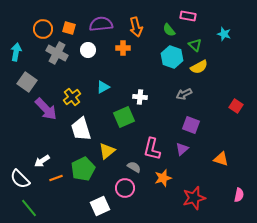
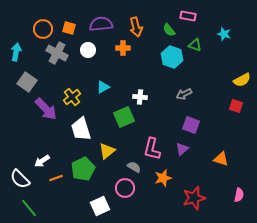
green triangle: rotated 24 degrees counterclockwise
yellow semicircle: moved 43 px right, 13 px down
red square: rotated 16 degrees counterclockwise
